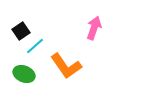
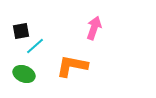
black square: rotated 24 degrees clockwise
orange L-shape: moved 6 px right; rotated 136 degrees clockwise
